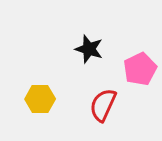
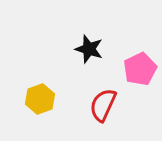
yellow hexagon: rotated 20 degrees counterclockwise
